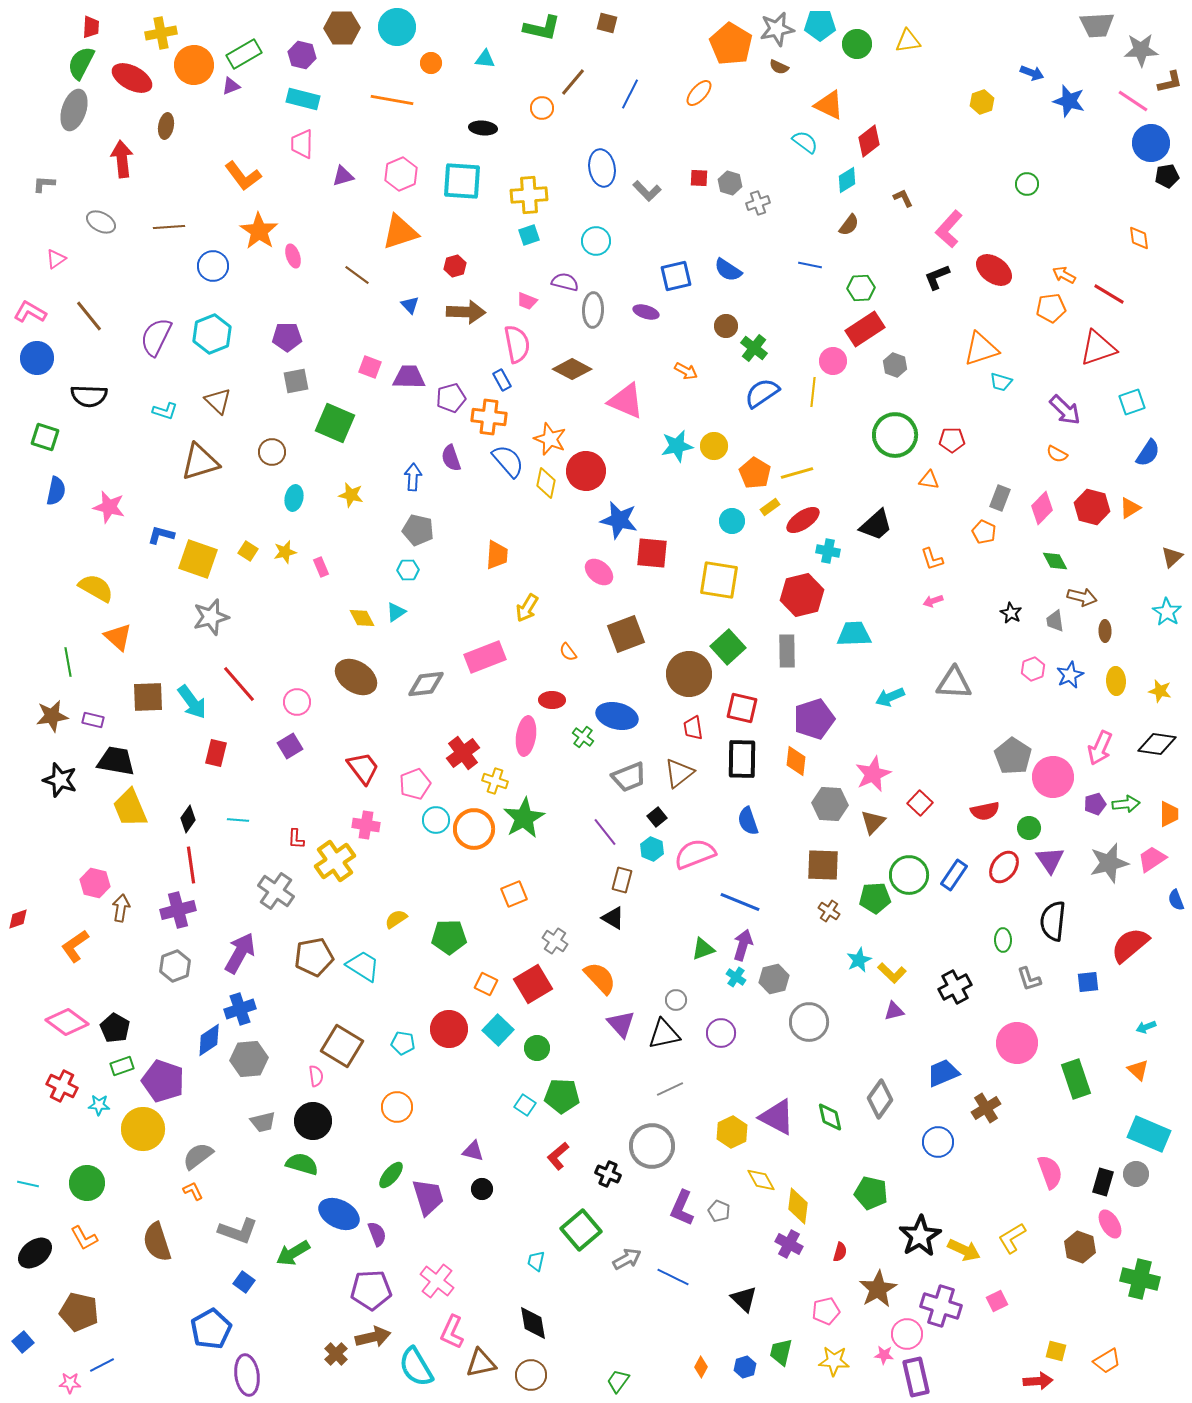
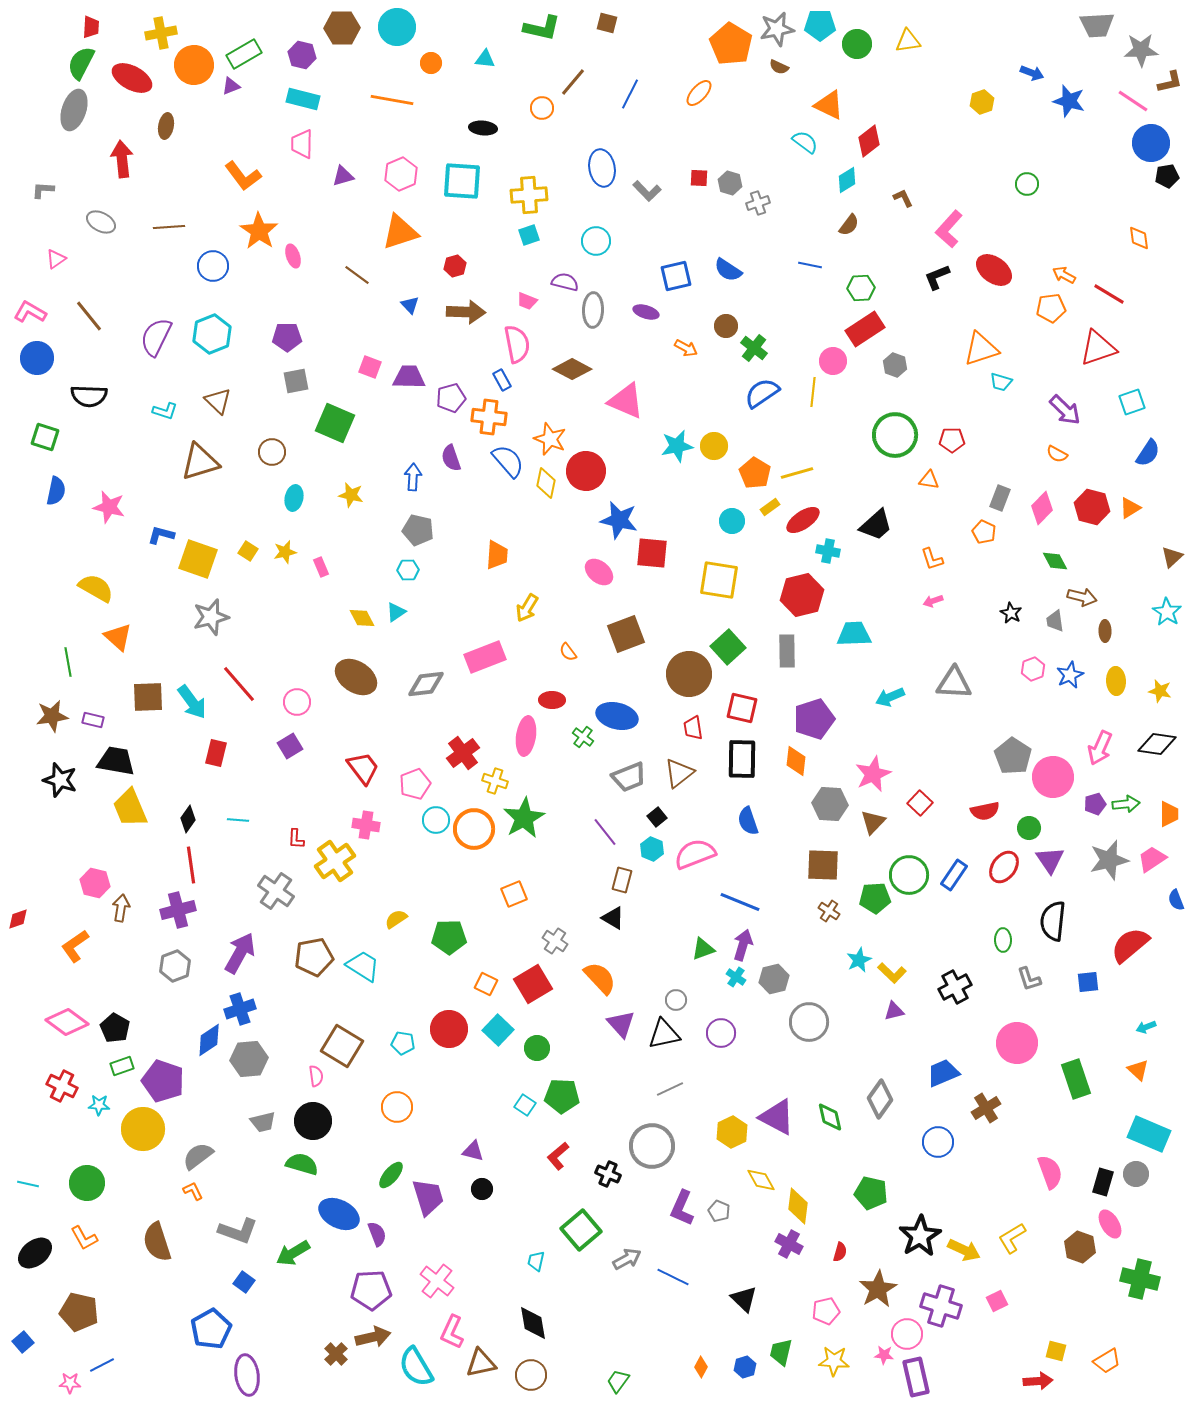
gray L-shape at (44, 184): moved 1 px left, 6 px down
orange arrow at (686, 371): moved 23 px up
gray star at (1109, 863): moved 3 px up
